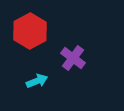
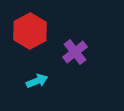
purple cross: moved 2 px right, 6 px up; rotated 15 degrees clockwise
